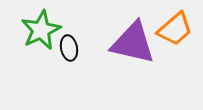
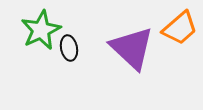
orange trapezoid: moved 5 px right, 1 px up
purple triangle: moved 1 px left, 5 px down; rotated 30 degrees clockwise
